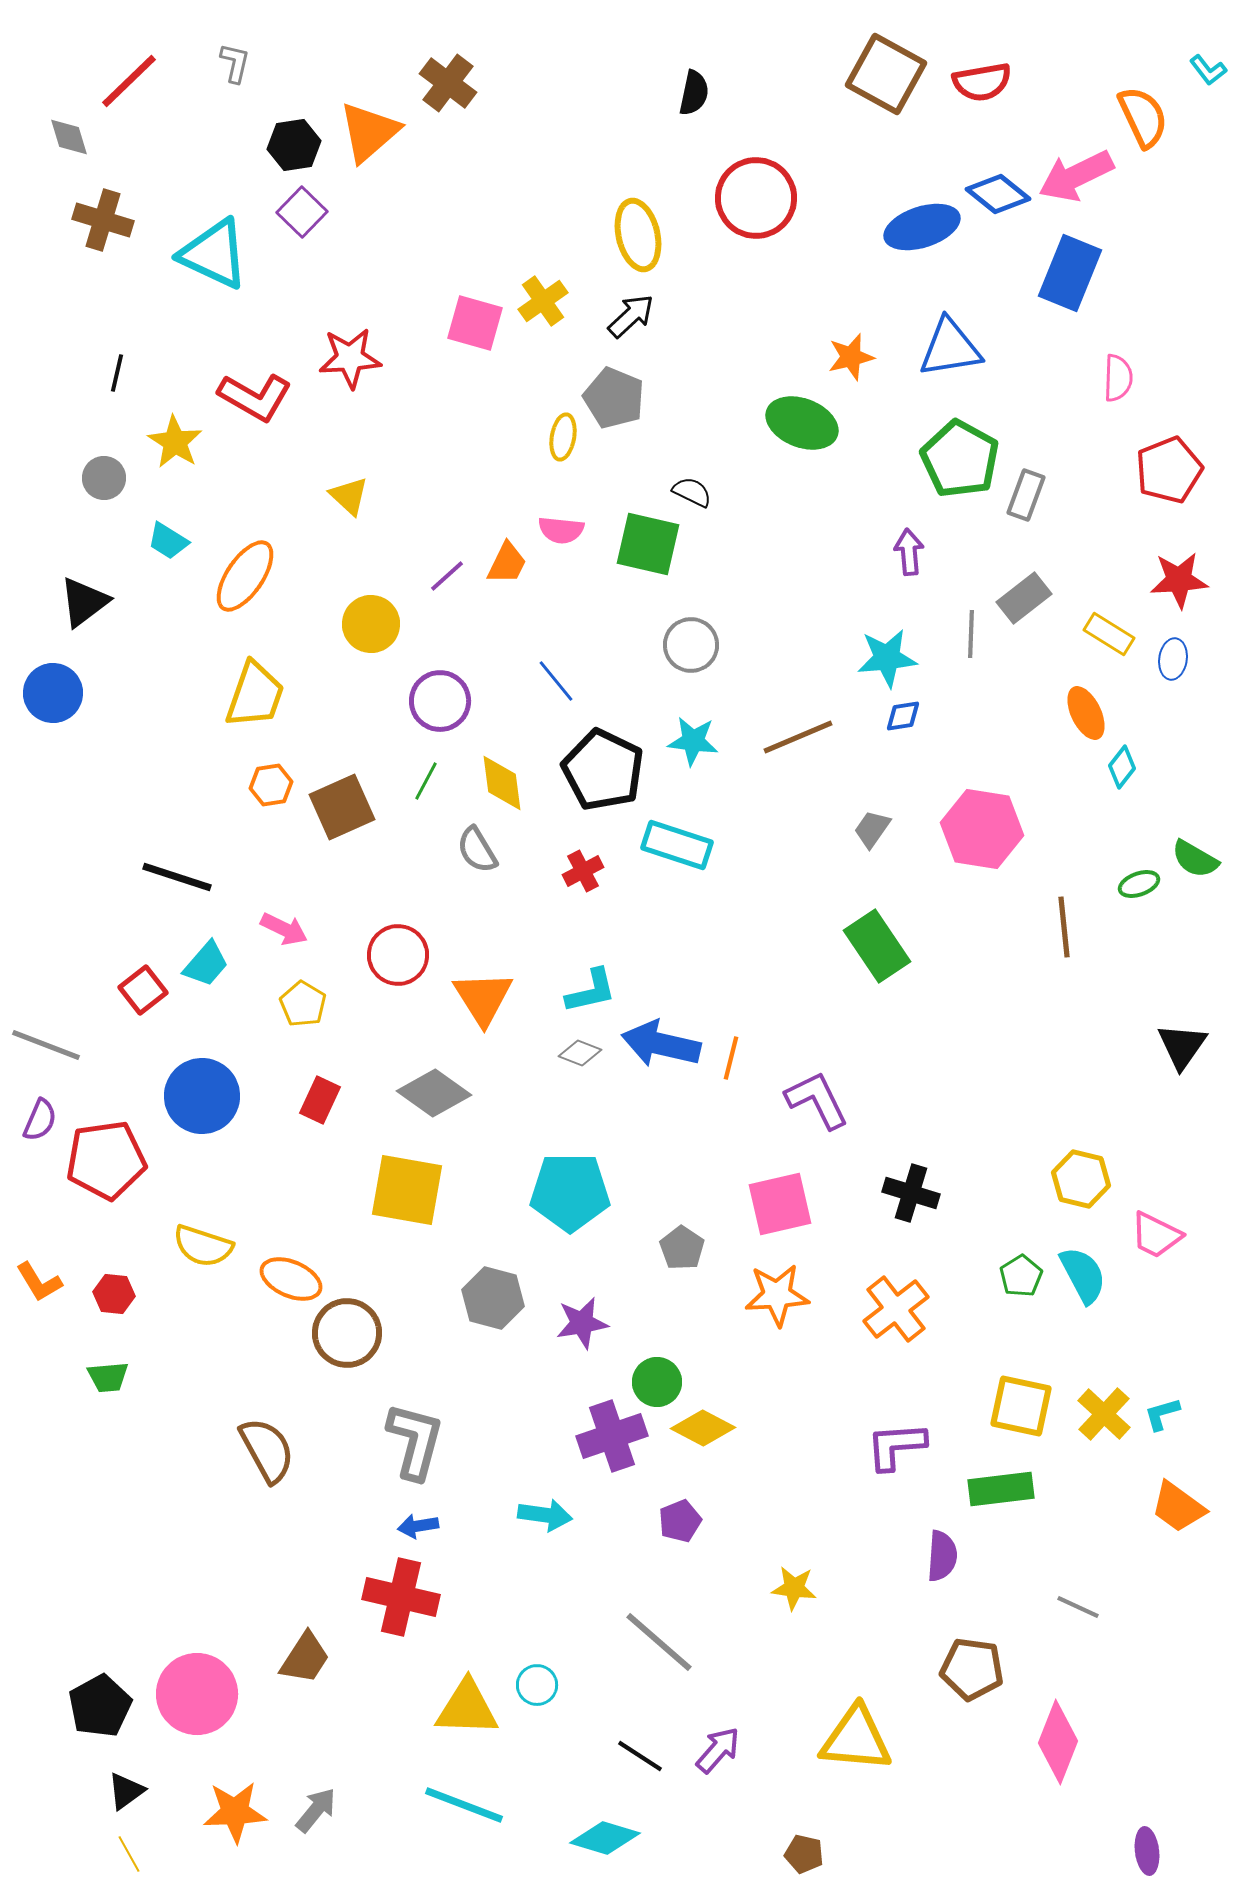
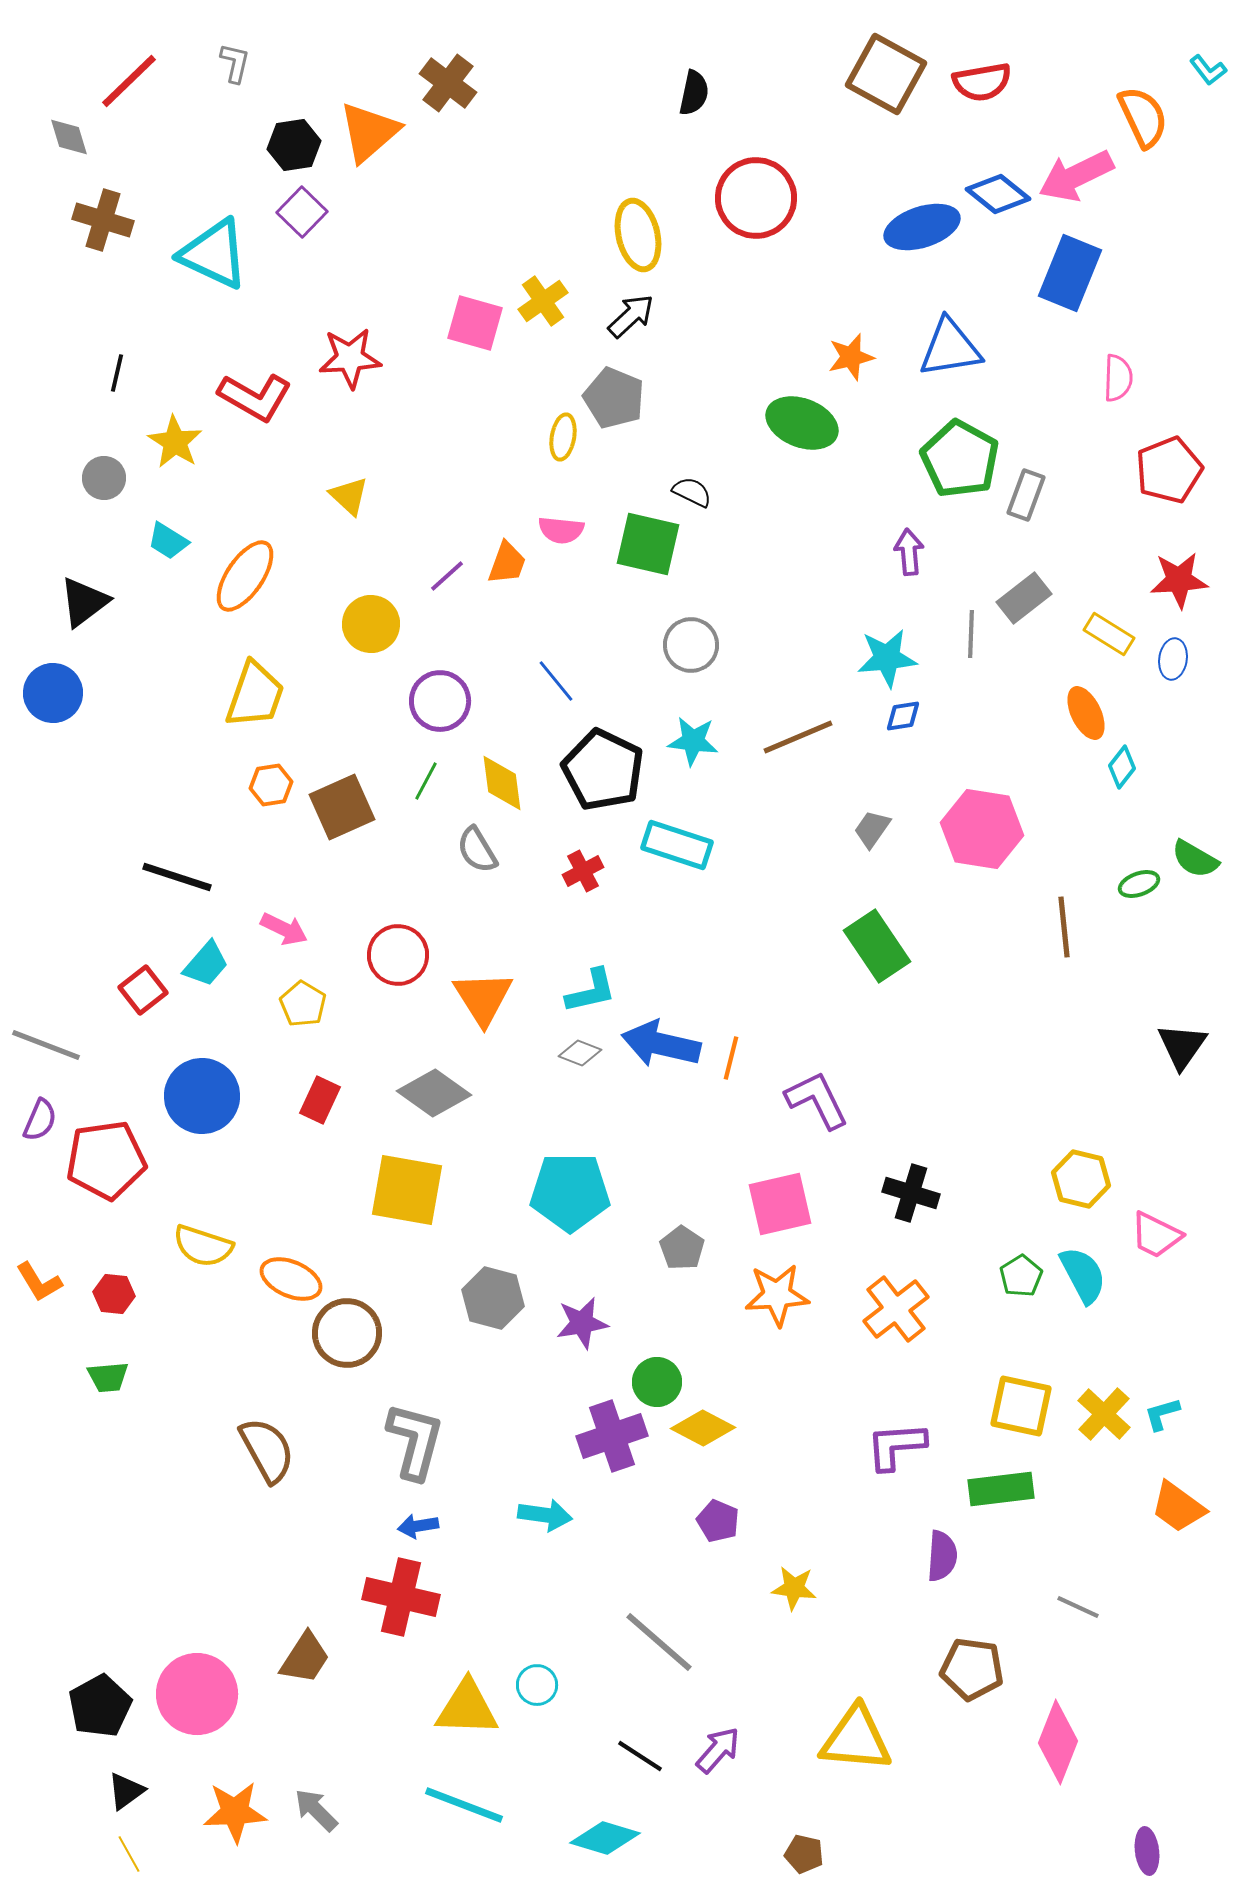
orange trapezoid at (507, 563): rotated 6 degrees counterclockwise
purple pentagon at (680, 1521): moved 38 px right; rotated 27 degrees counterclockwise
gray arrow at (316, 1810): rotated 84 degrees counterclockwise
